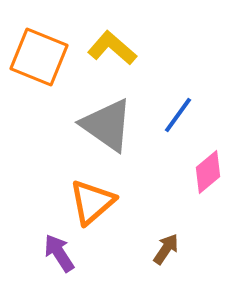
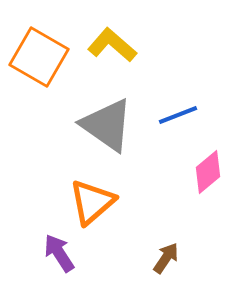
yellow L-shape: moved 3 px up
orange square: rotated 8 degrees clockwise
blue line: rotated 33 degrees clockwise
brown arrow: moved 9 px down
